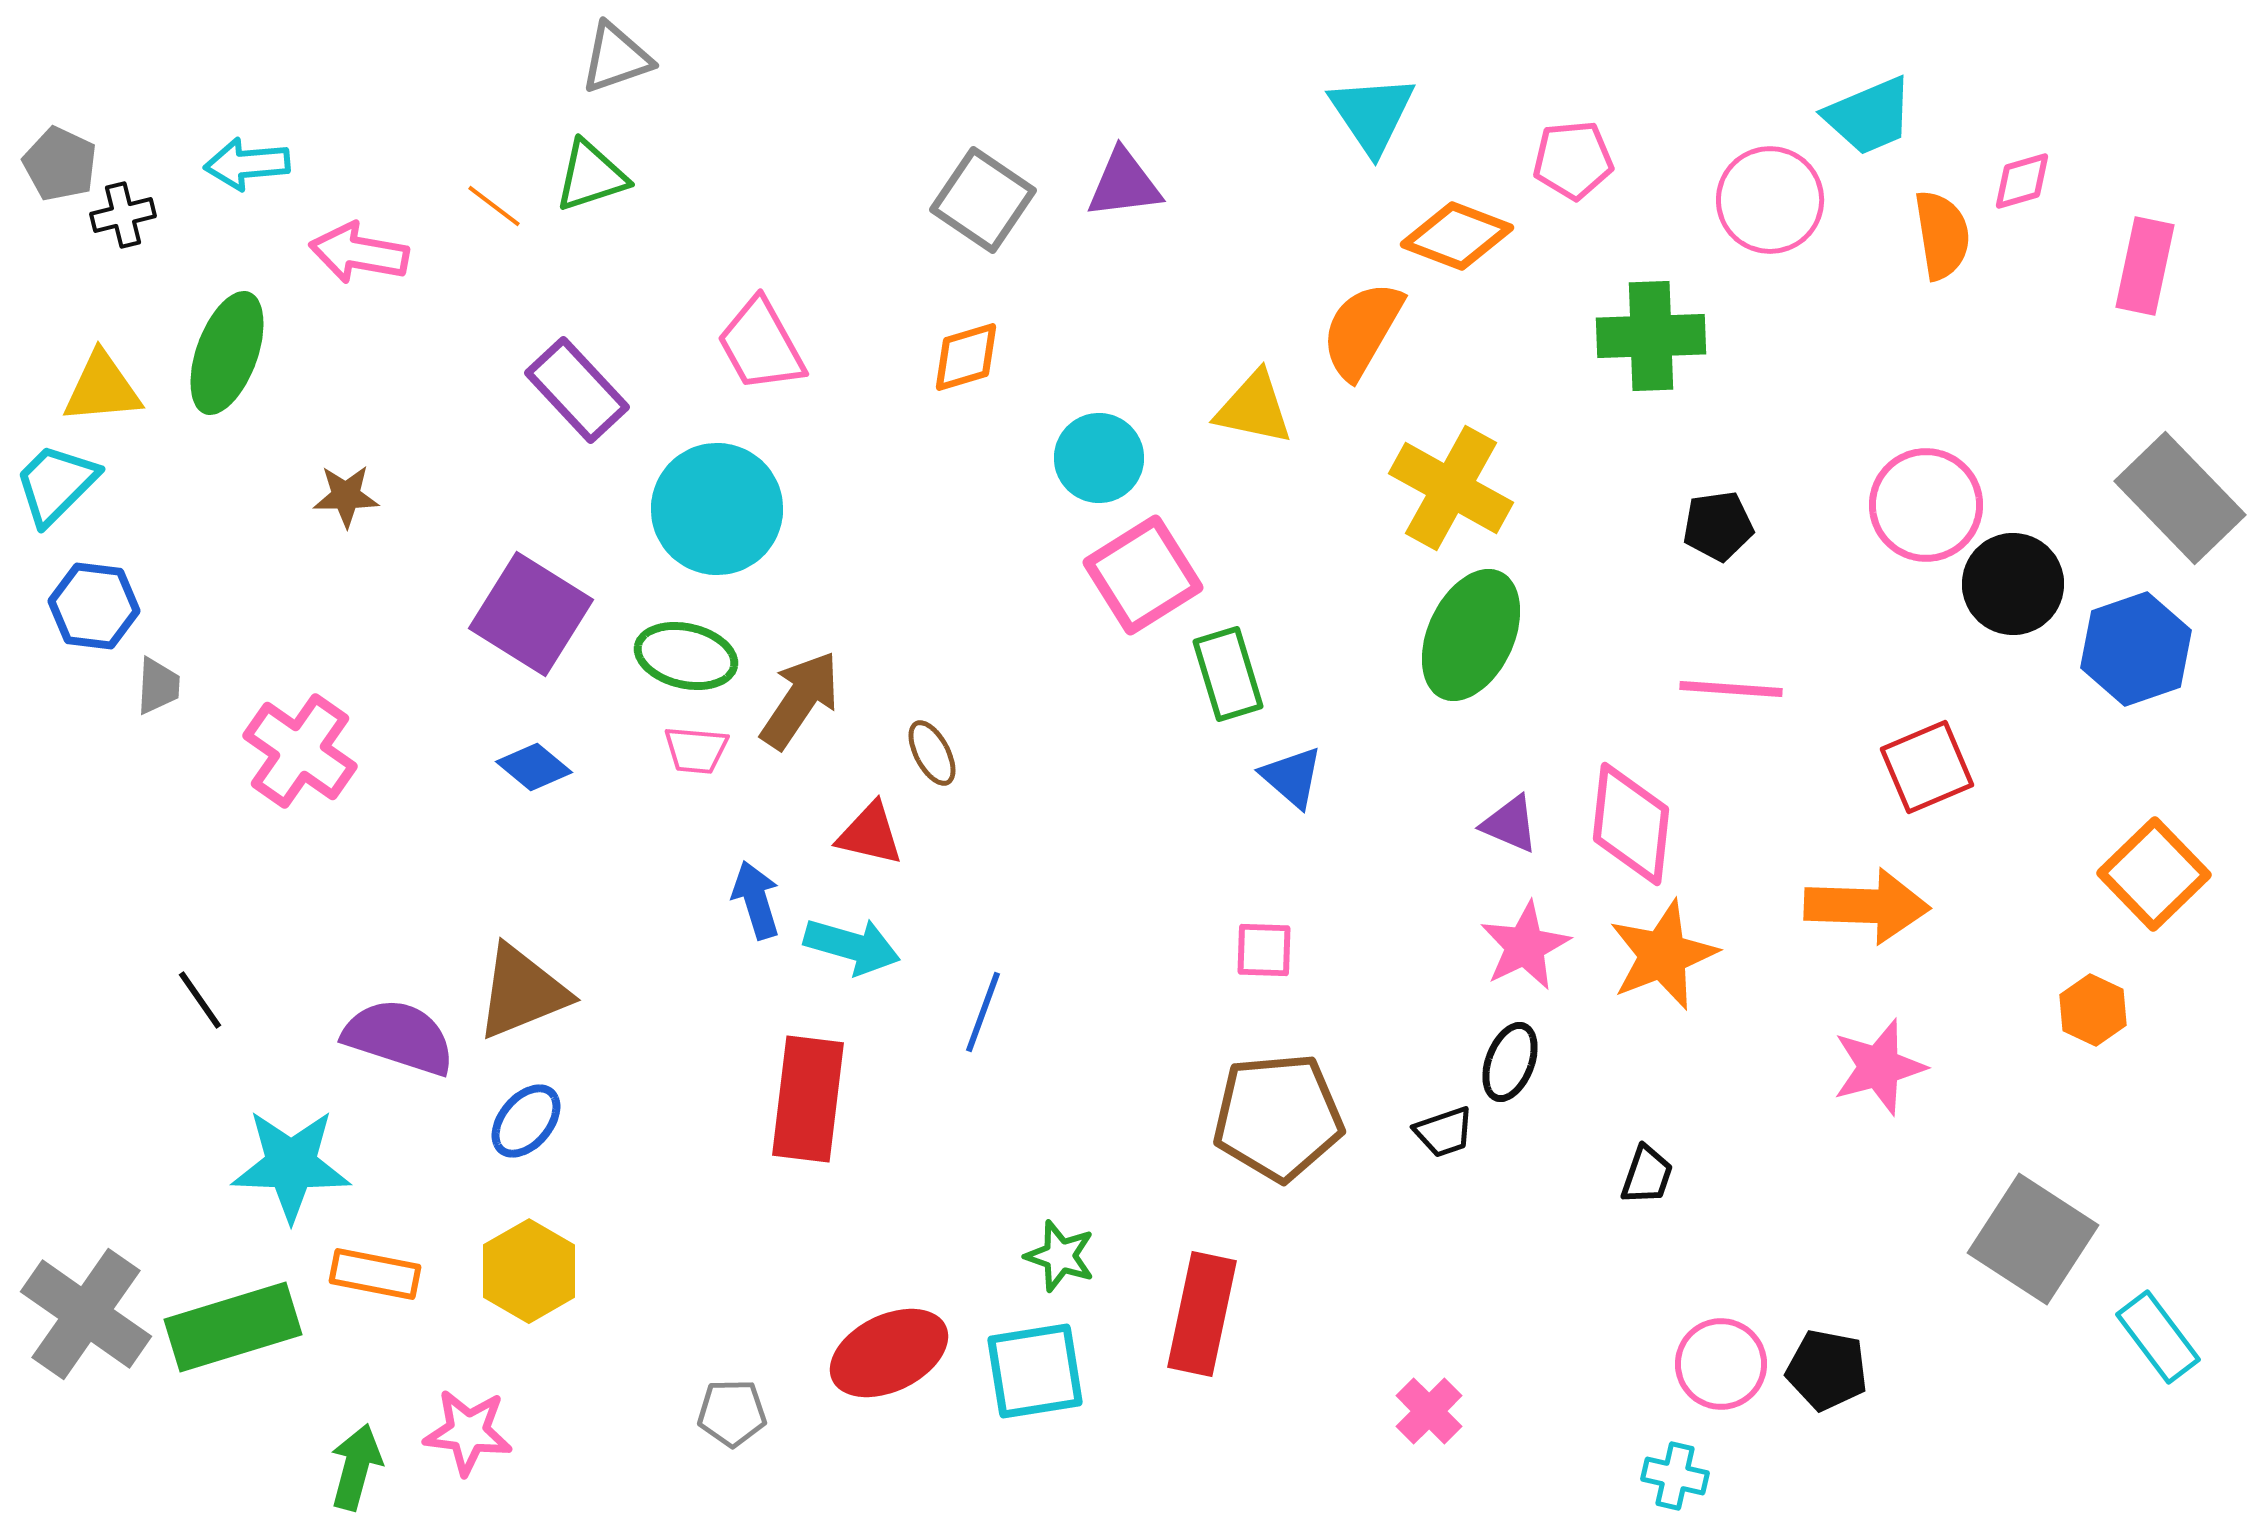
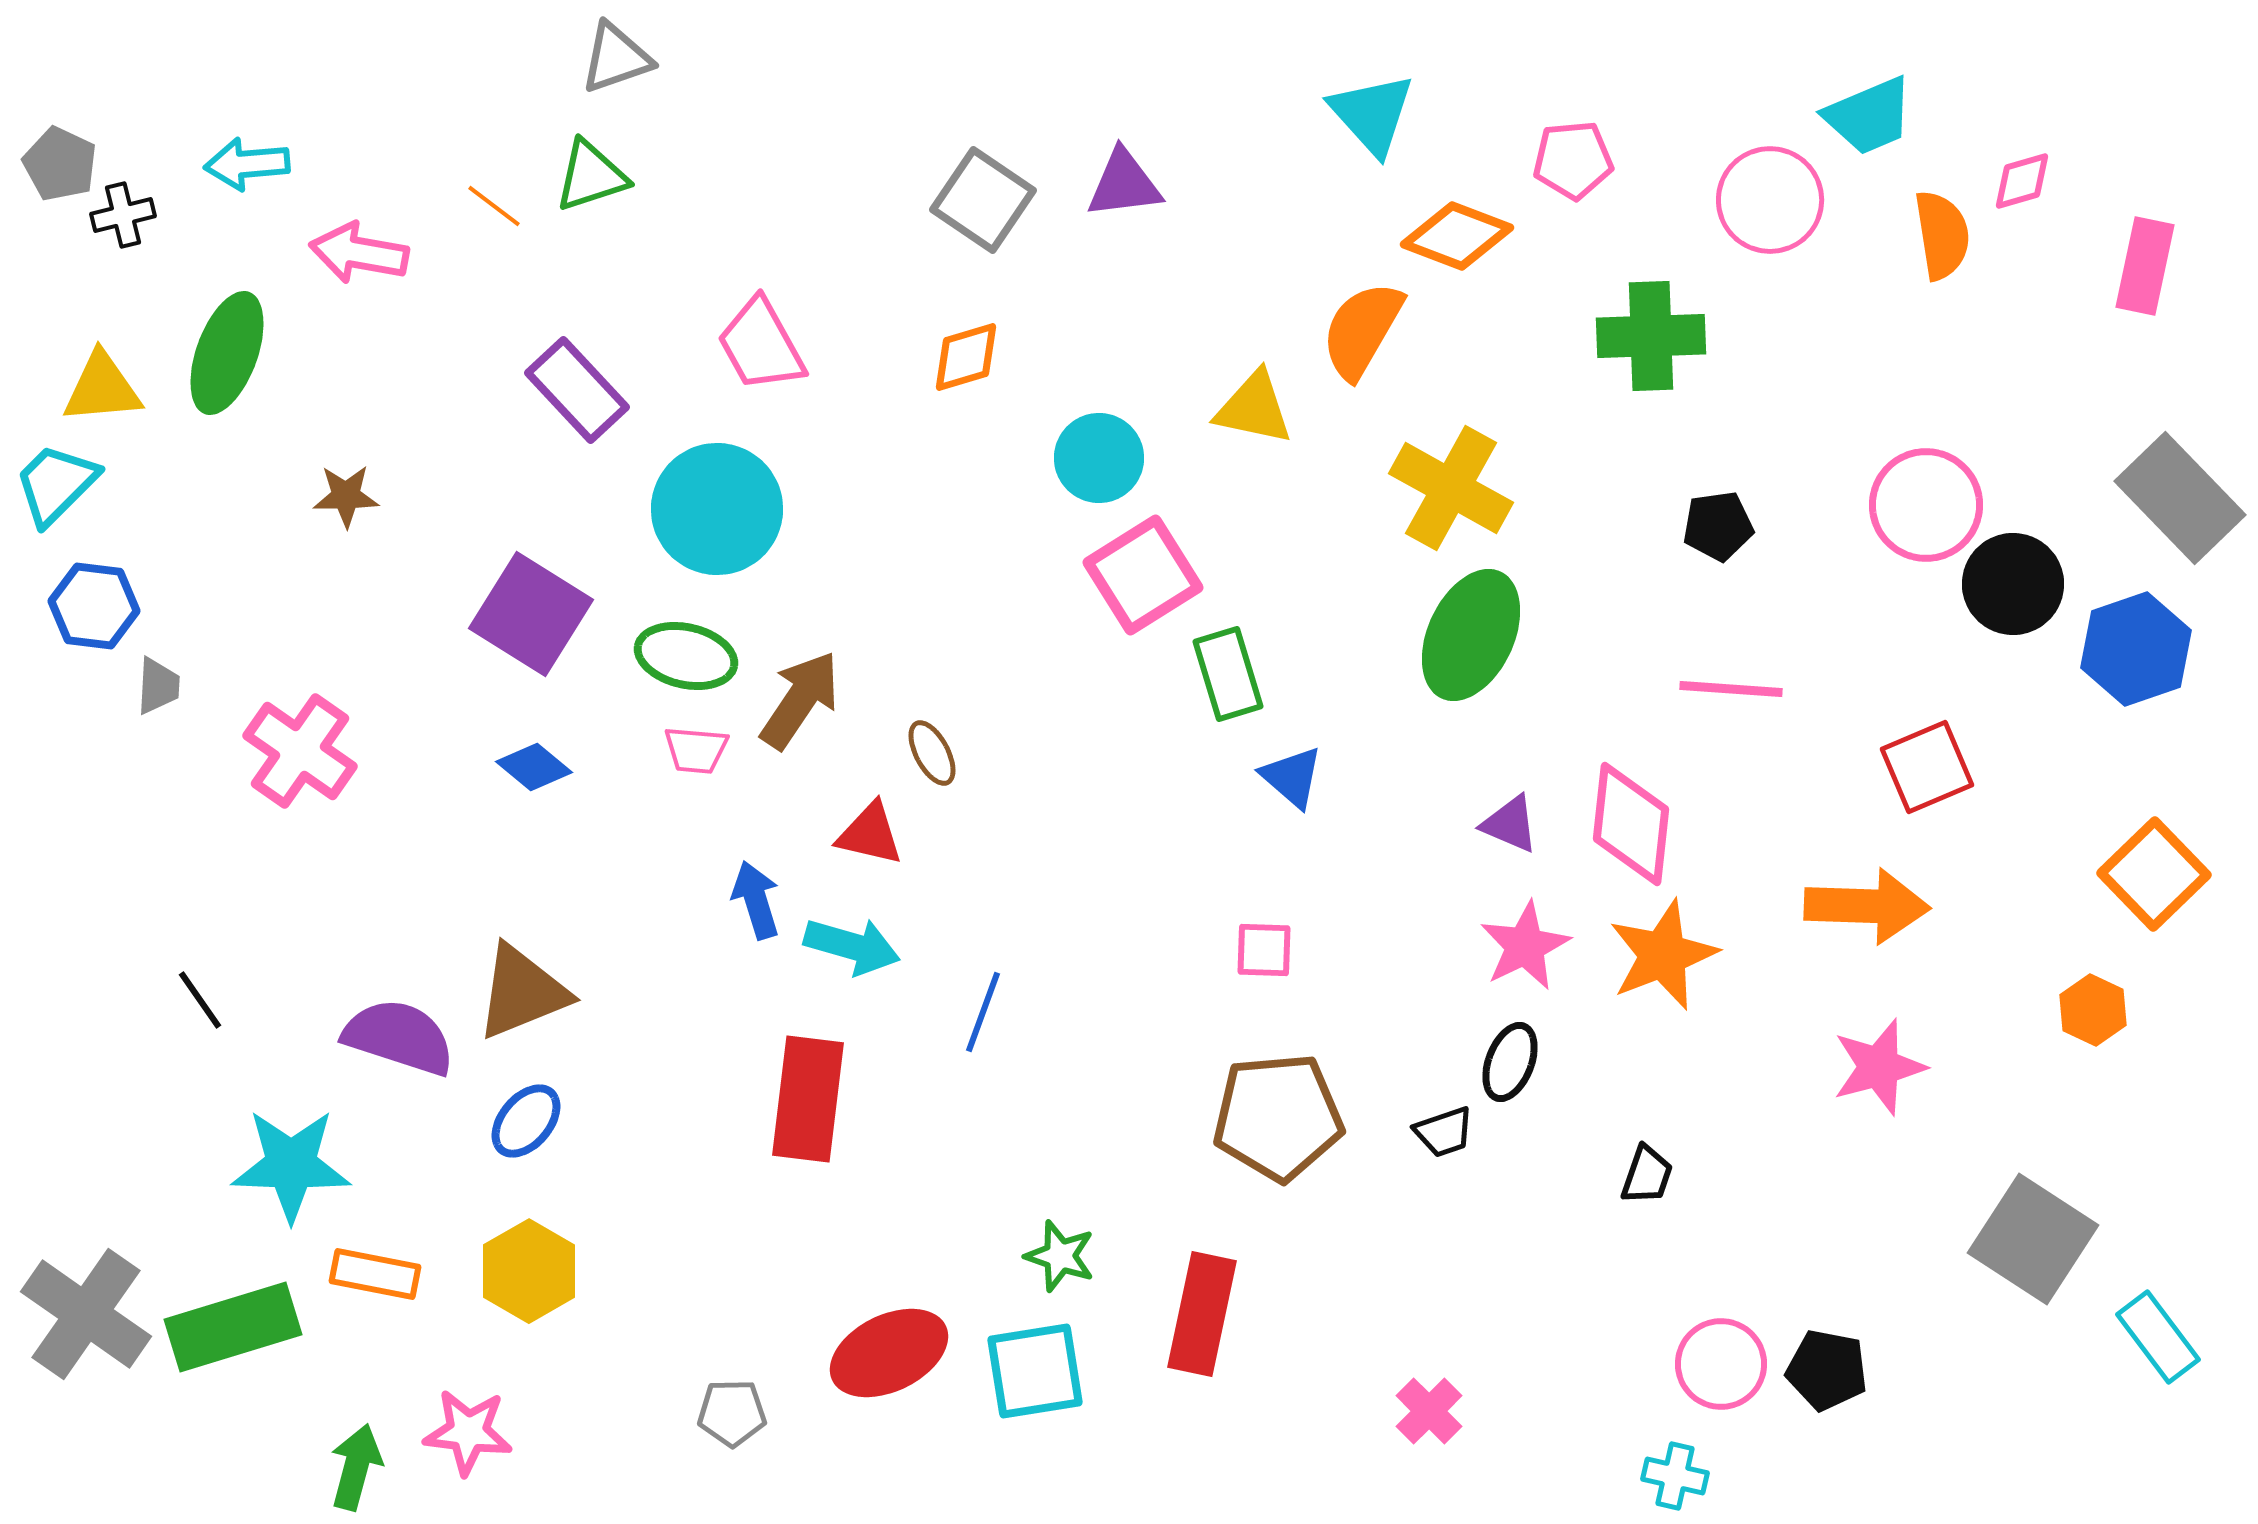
cyan triangle at (1372, 114): rotated 8 degrees counterclockwise
